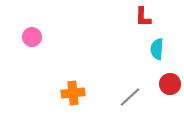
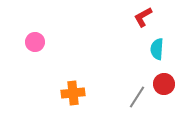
red L-shape: rotated 60 degrees clockwise
pink circle: moved 3 px right, 5 px down
red circle: moved 6 px left
gray line: moved 7 px right; rotated 15 degrees counterclockwise
